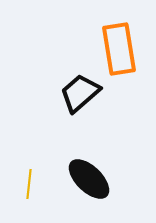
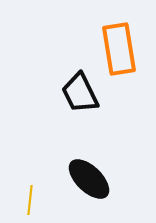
black trapezoid: rotated 75 degrees counterclockwise
yellow line: moved 1 px right, 16 px down
